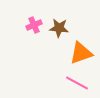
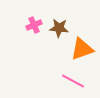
orange triangle: moved 1 px right, 4 px up
pink line: moved 4 px left, 2 px up
